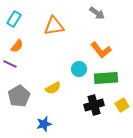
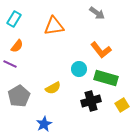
green rectangle: rotated 20 degrees clockwise
black cross: moved 3 px left, 4 px up
blue star: rotated 14 degrees counterclockwise
